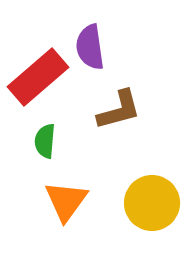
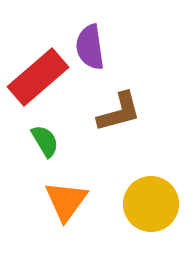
brown L-shape: moved 2 px down
green semicircle: rotated 144 degrees clockwise
yellow circle: moved 1 px left, 1 px down
